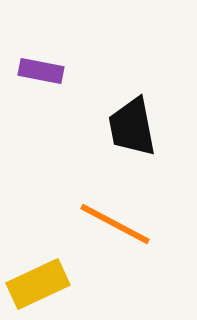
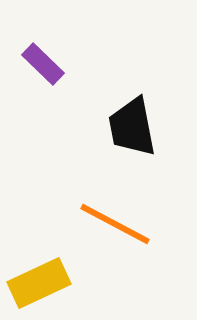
purple rectangle: moved 2 px right, 7 px up; rotated 33 degrees clockwise
yellow rectangle: moved 1 px right, 1 px up
